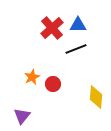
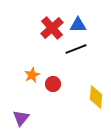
orange star: moved 2 px up
purple triangle: moved 1 px left, 2 px down
